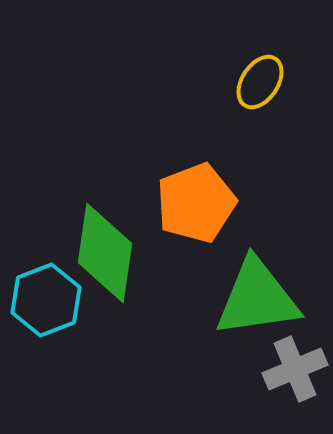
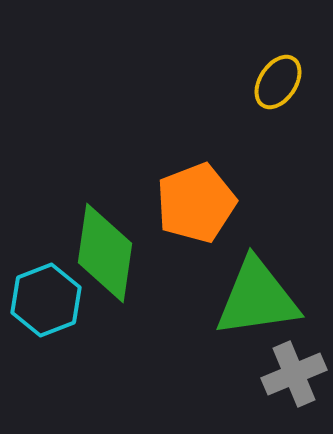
yellow ellipse: moved 18 px right
gray cross: moved 1 px left, 5 px down
